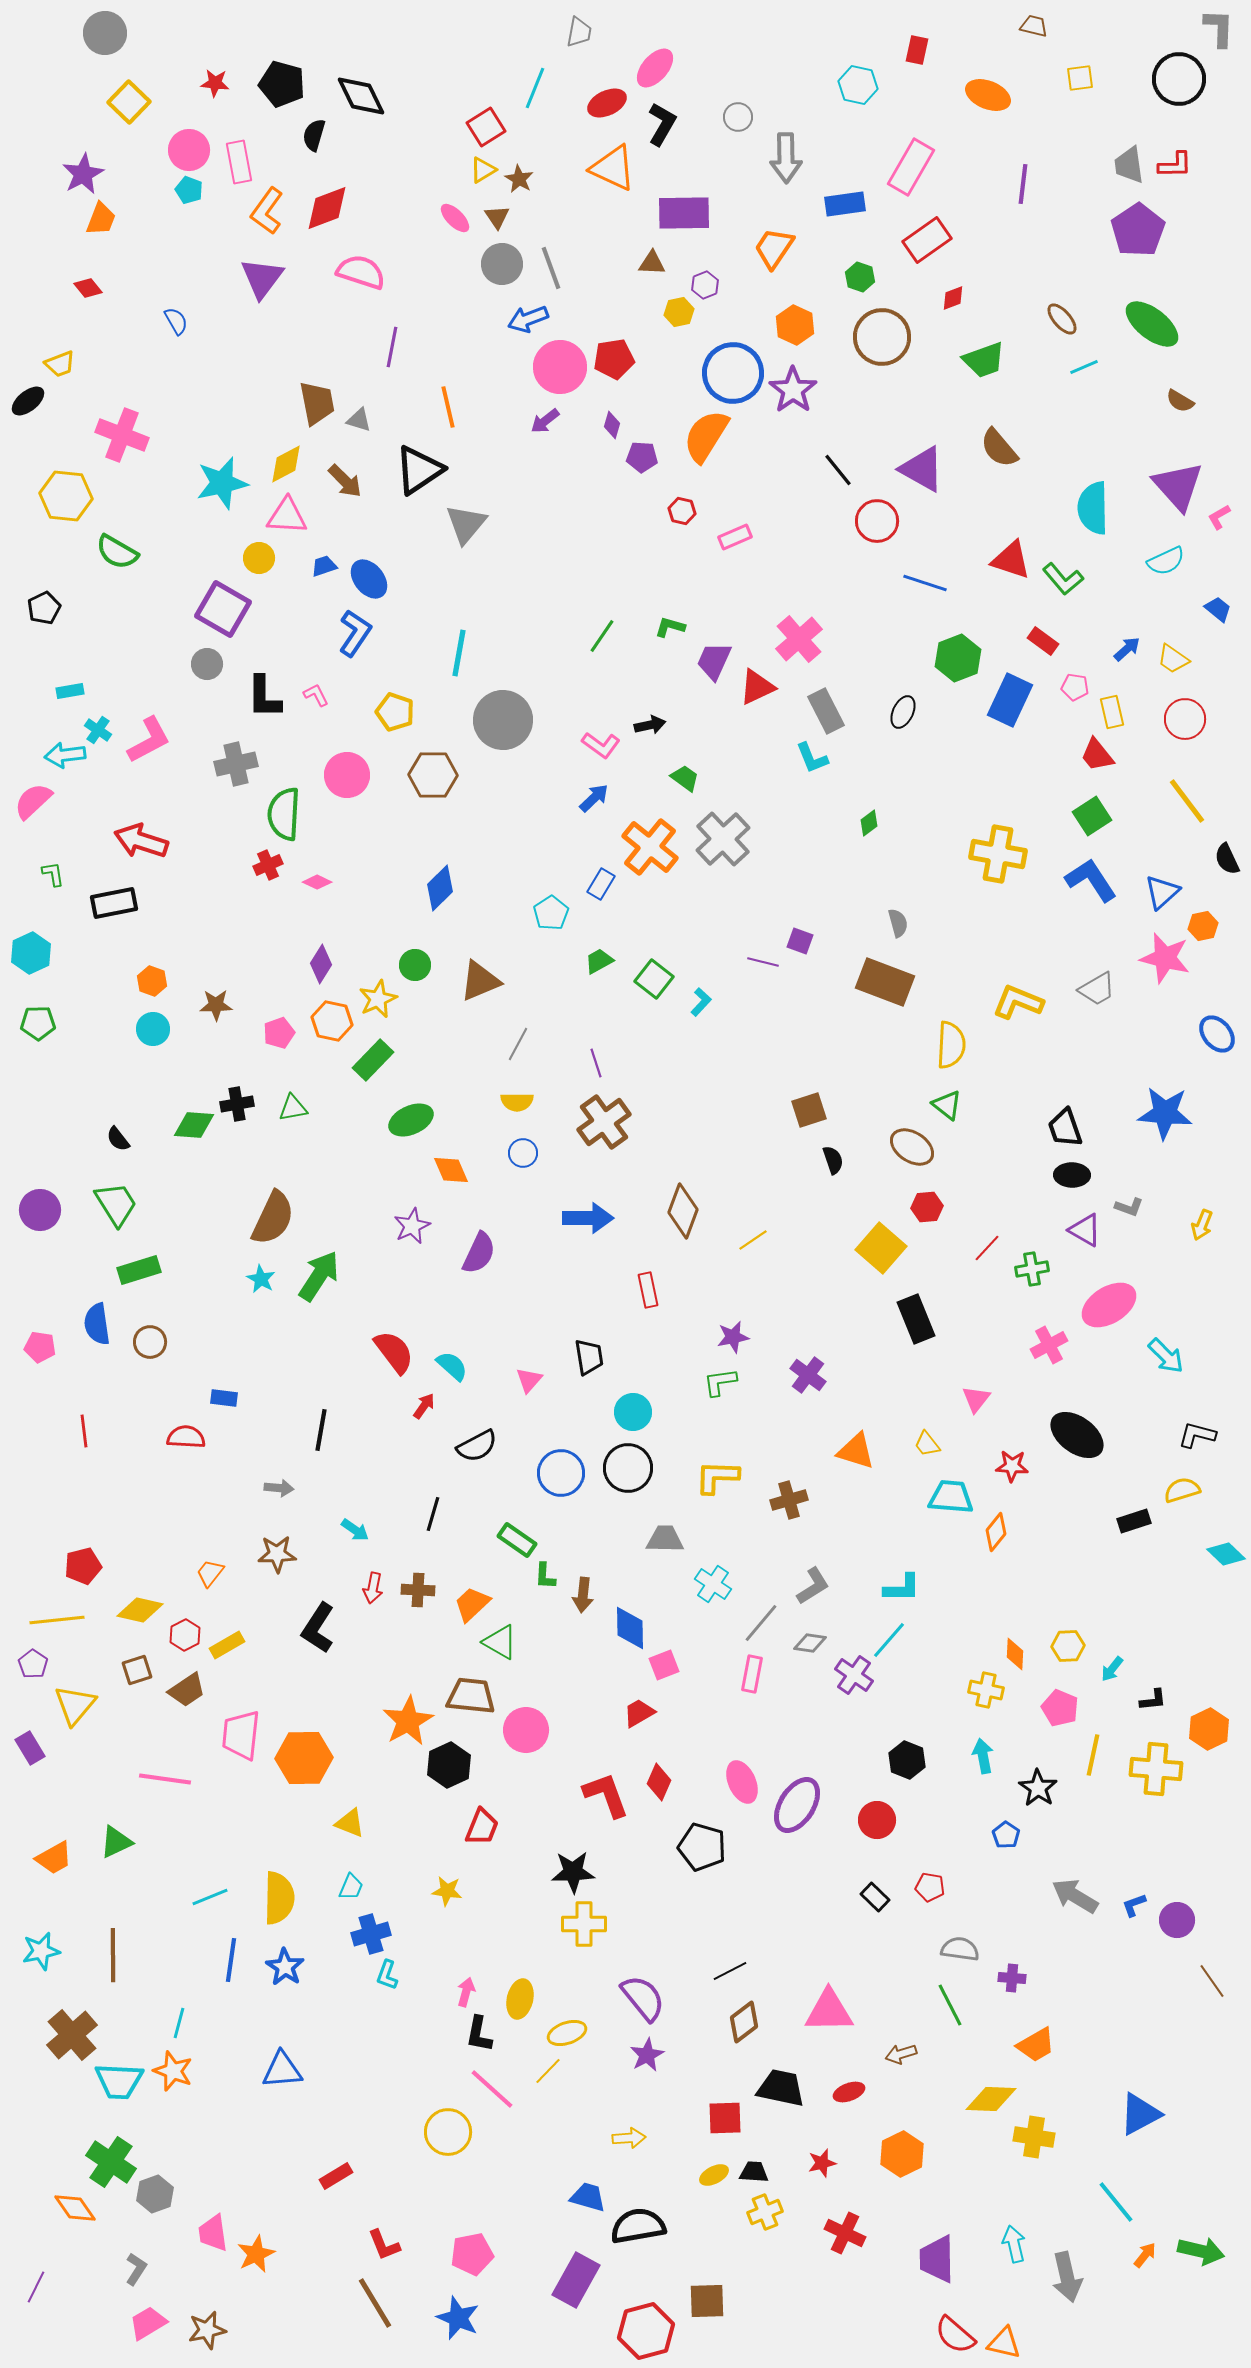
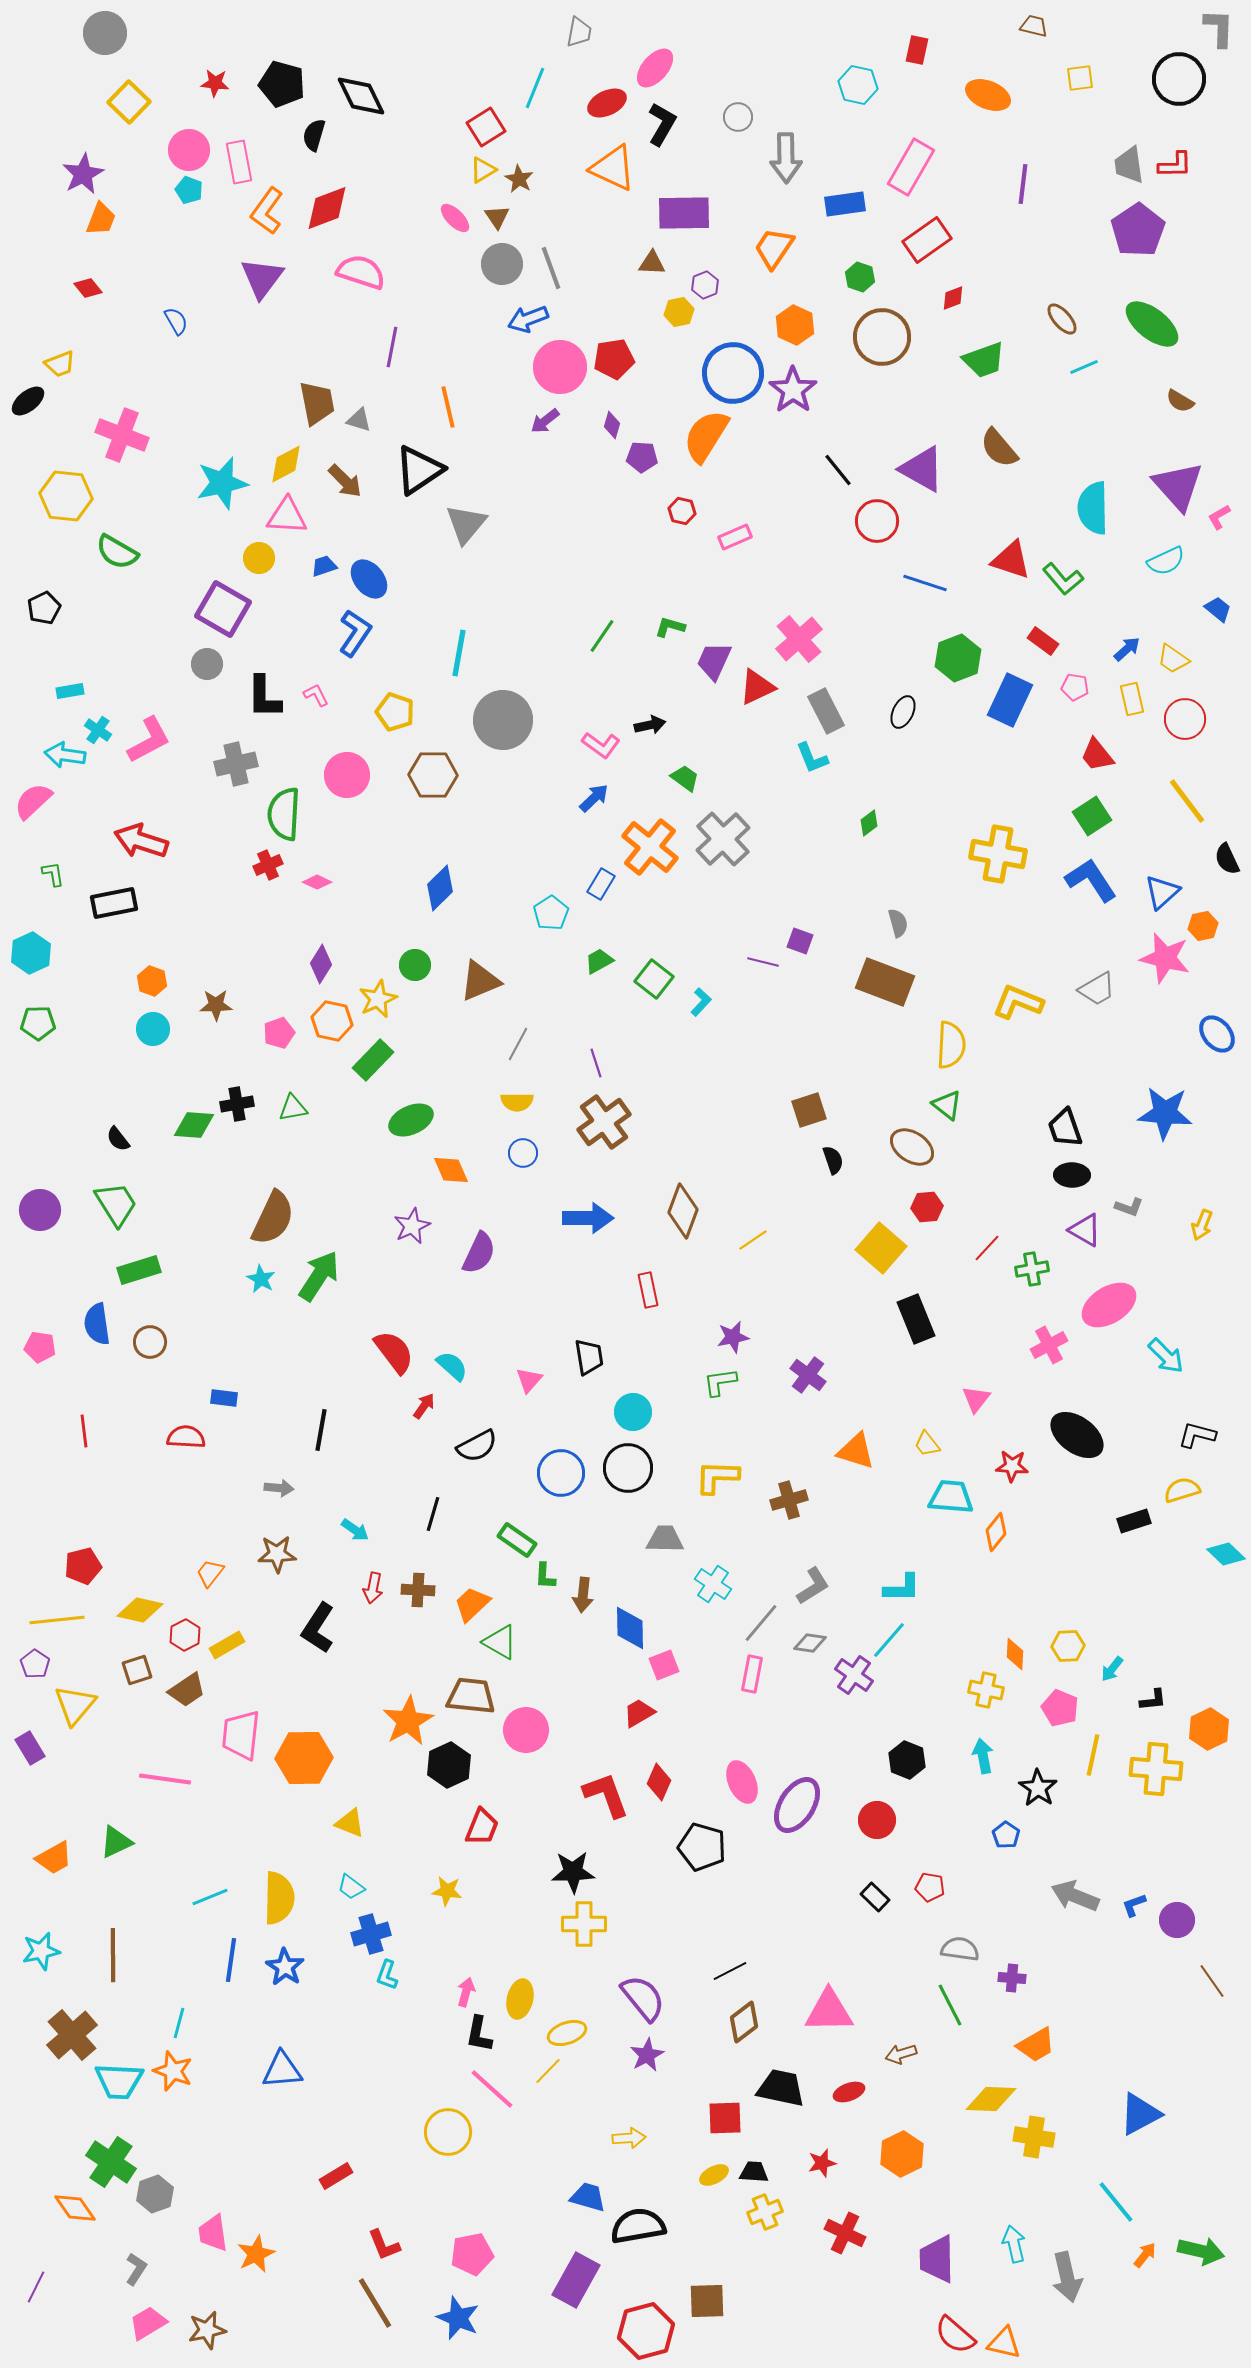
yellow rectangle at (1112, 712): moved 20 px right, 13 px up
cyan arrow at (65, 755): rotated 15 degrees clockwise
purple pentagon at (33, 1664): moved 2 px right
cyan trapezoid at (351, 1887): rotated 104 degrees clockwise
gray arrow at (1075, 1896): rotated 9 degrees counterclockwise
